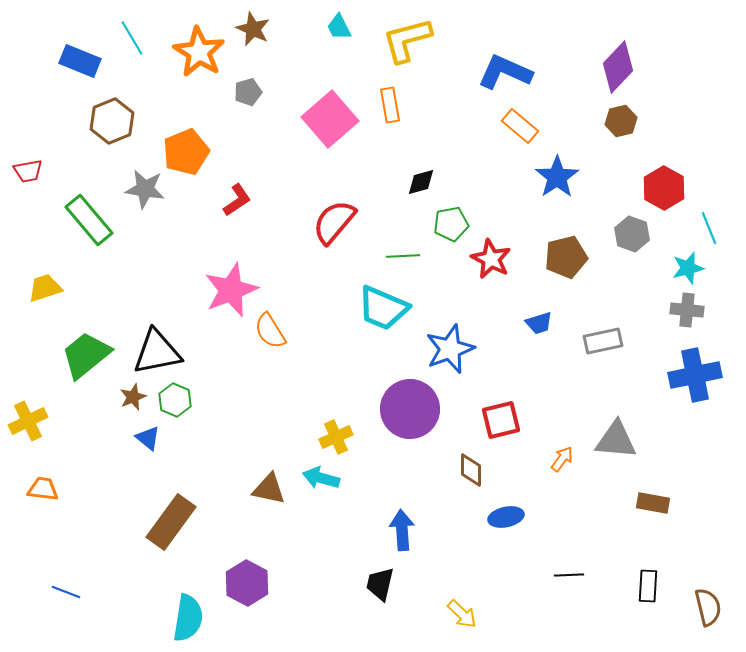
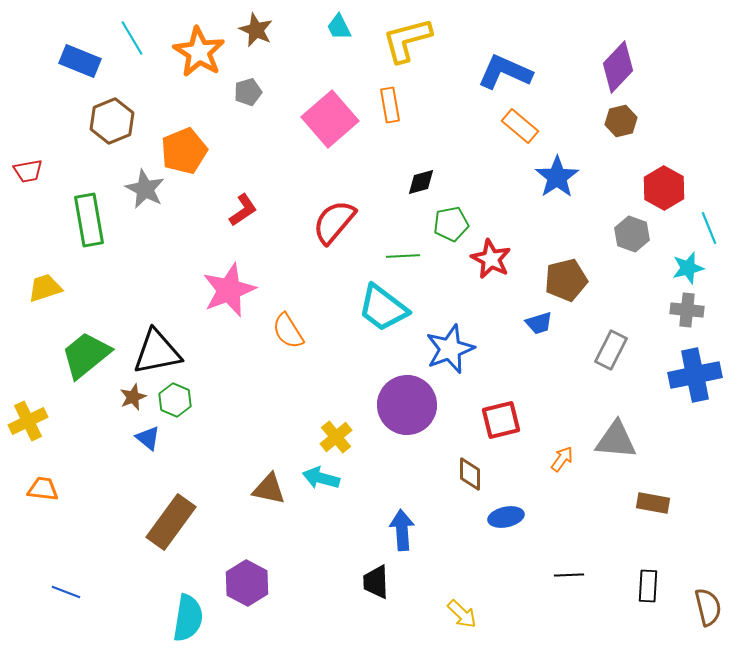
brown star at (253, 29): moved 3 px right, 1 px down
orange pentagon at (186, 152): moved 2 px left, 1 px up
gray star at (145, 189): rotated 18 degrees clockwise
red L-shape at (237, 200): moved 6 px right, 10 px down
green rectangle at (89, 220): rotated 30 degrees clockwise
brown pentagon at (566, 257): moved 23 px down
pink star at (231, 290): moved 2 px left
cyan trapezoid at (383, 308): rotated 14 degrees clockwise
orange semicircle at (270, 331): moved 18 px right
gray rectangle at (603, 341): moved 8 px right, 9 px down; rotated 51 degrees counterclockwise
purple circle at (410, 409): moved 3 px left, 4 px up
yellow cross at (336, 437): rotated 16 degrees counterclockwise
brown diamond at (471, 470): moved 1 px left, 4 px down
black trapezoid at (380, 584): moved 4 px left, 2 px up; rotated 15 degrees counterclockwise
